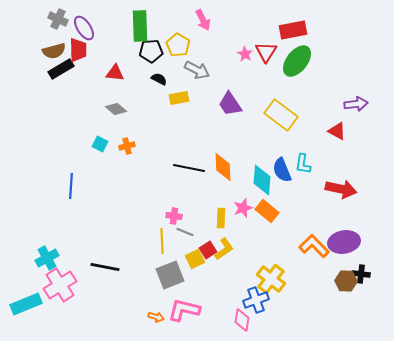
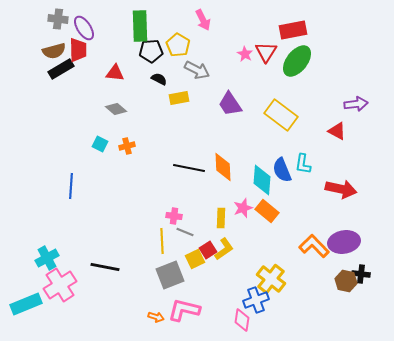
gray cross at (58, 19): rotated 18 degrees counterclockwise
brown hexagon at (346, 281): rotated 10 degrees clockwise
